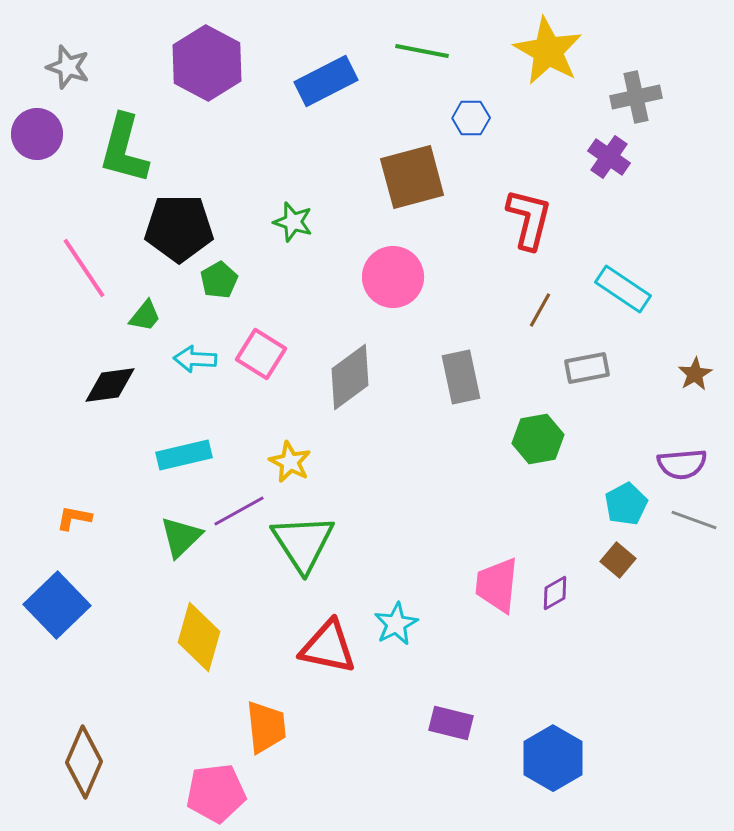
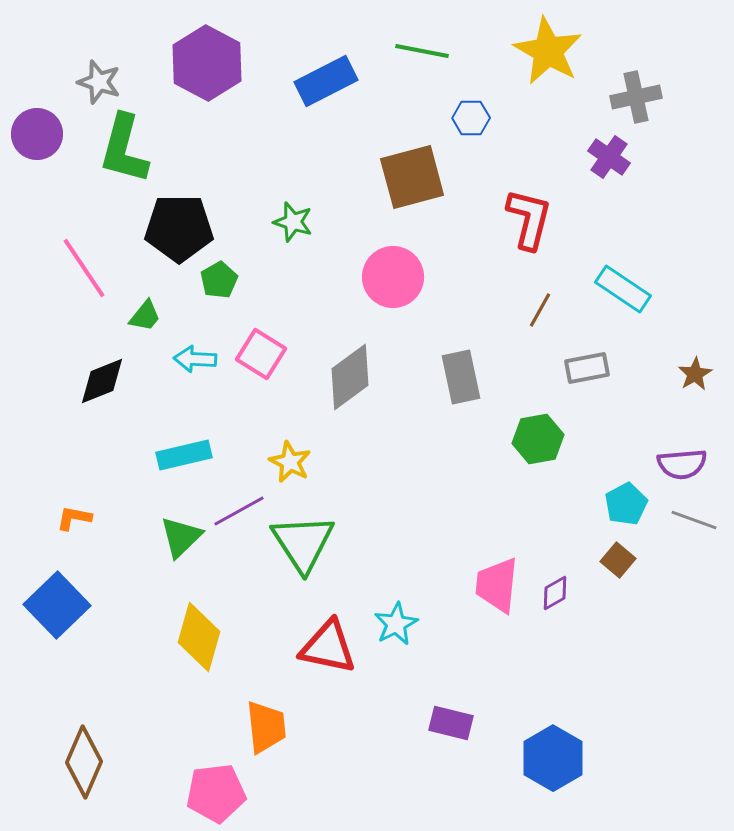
gray star at (68, 67): moved 31 px right, 15 px down
black diamond at (110, 385): moved 8 px left, 4 px up; rotated 14 degrees counterclockwise
